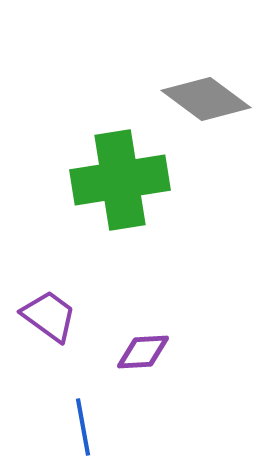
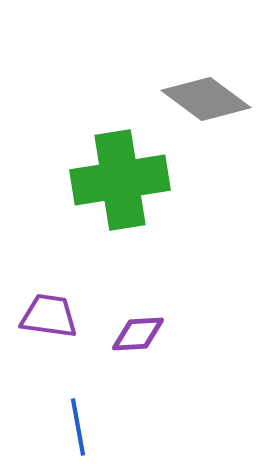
purple trapezoid: rotated 28 degrees counterclockwise
purple diamond: moved 5 px left, 18 px up
blue line: moved 5 px left
